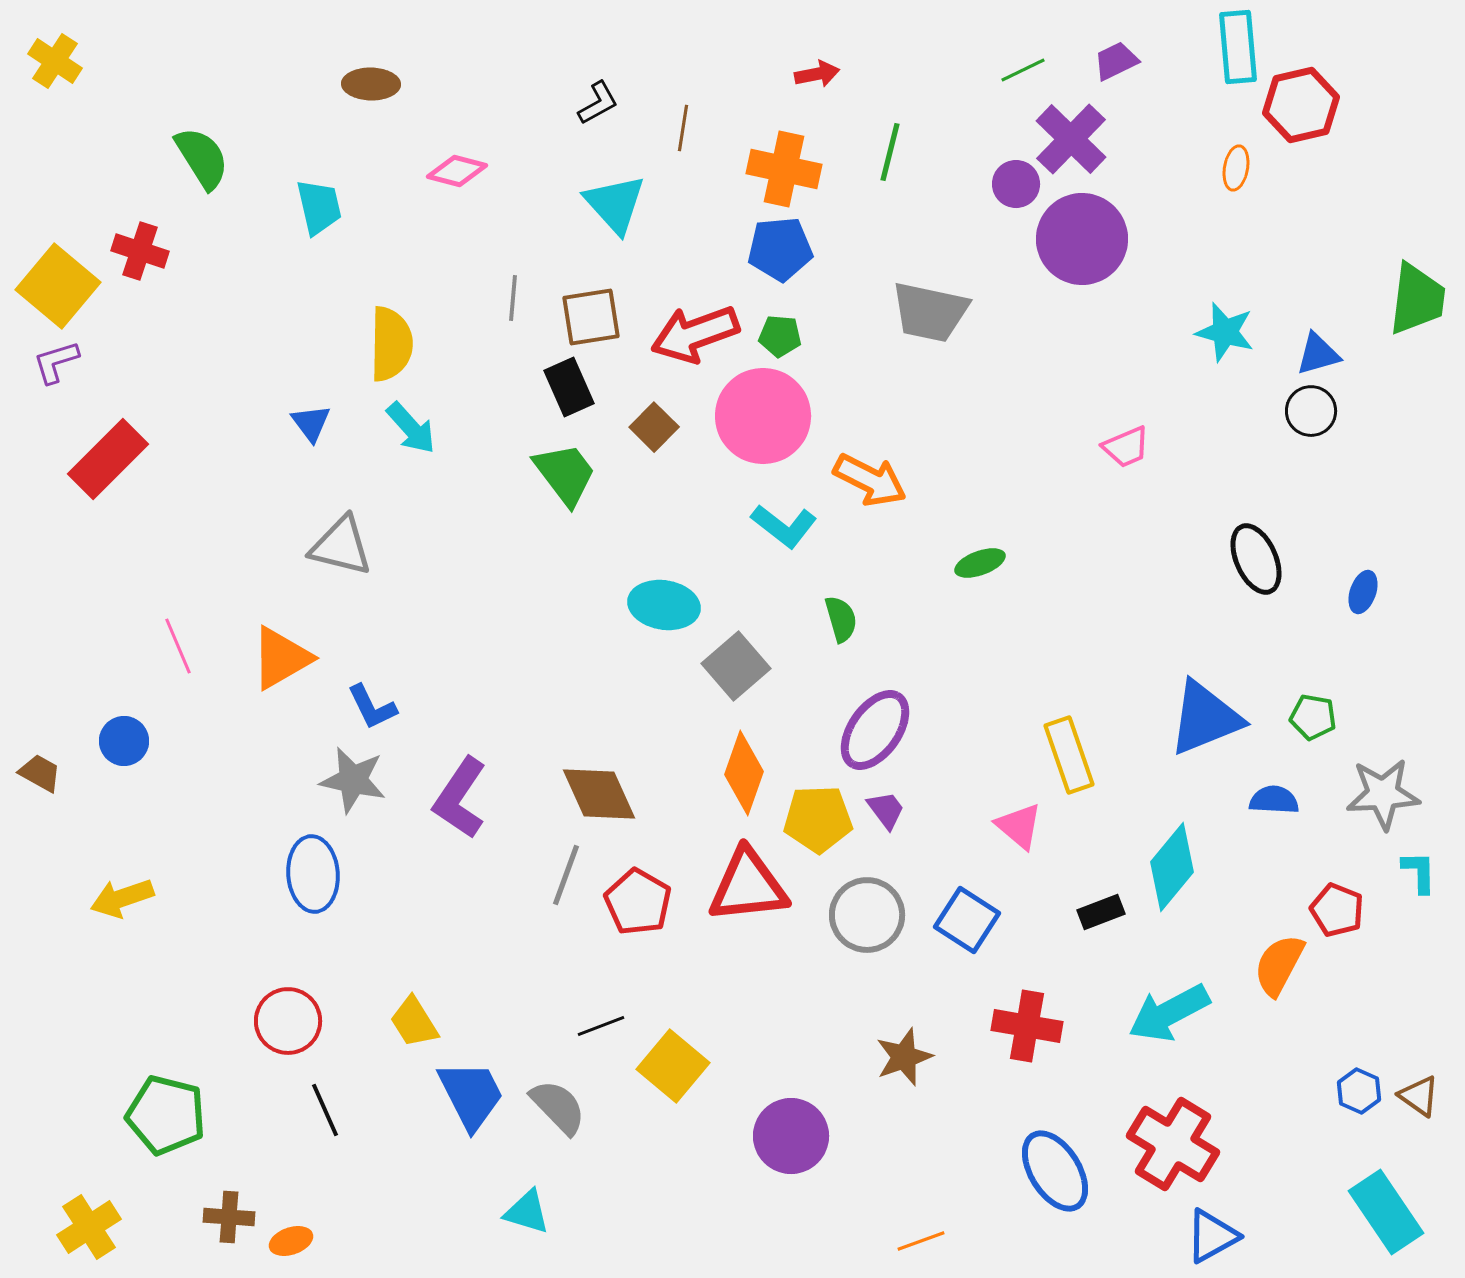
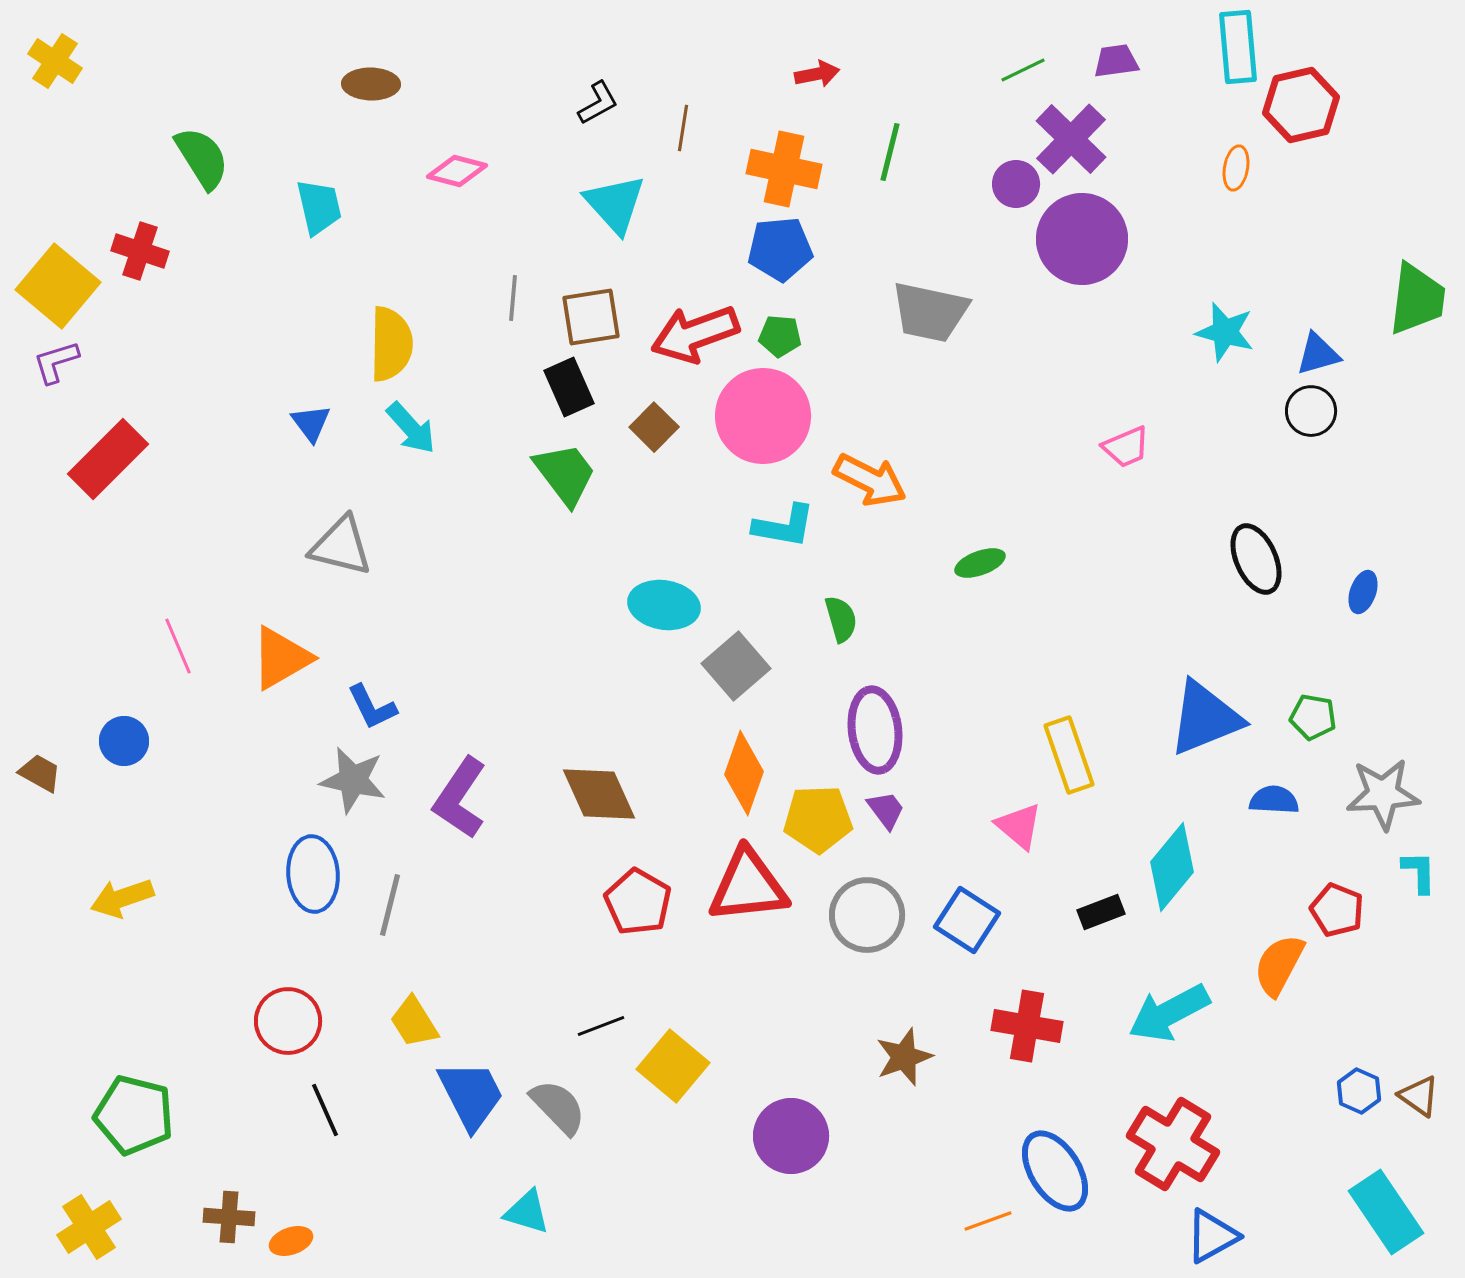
purple trapezoid at (1116, 61): rotated 18 degrees clockwise
cyan L-shape at (784, 526): rotated 28 degrees counterclockwise
purple ellipse at (875, 730): rotated 42 degrees counterclockwise
gray line at (566, 875): moved 176 px left, 30 px down; rotated 6 degrees counterclockwise
green pentagon at (166, 1115): moved 32 px left
orange line at (921, 1241): moved 67 px right, 20 px up
